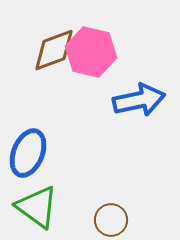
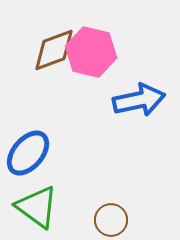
blue ellipse: rotated 18 degrees clockwise
